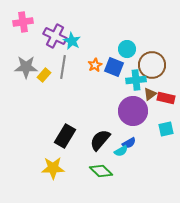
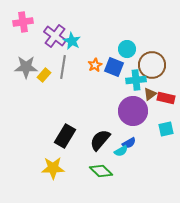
purple cross: rotated 10 degrees clockwise
